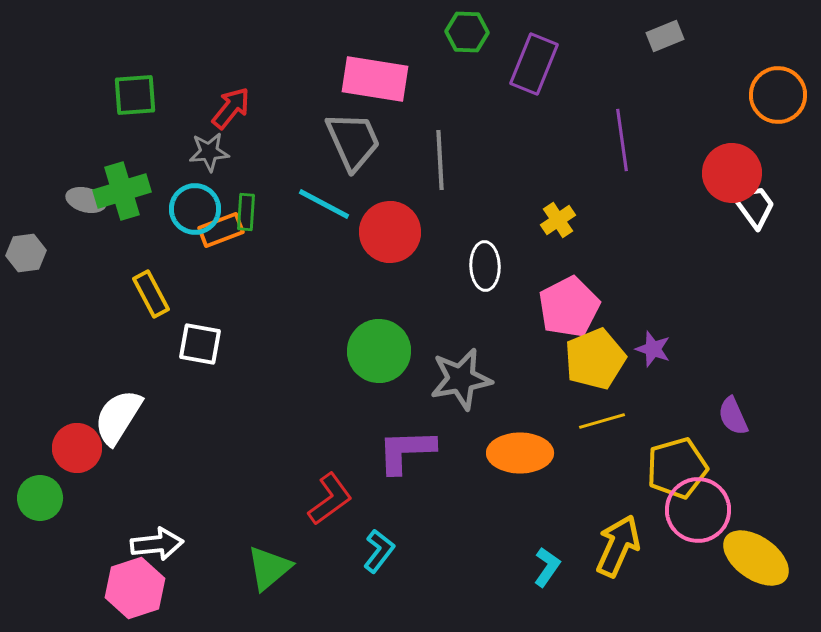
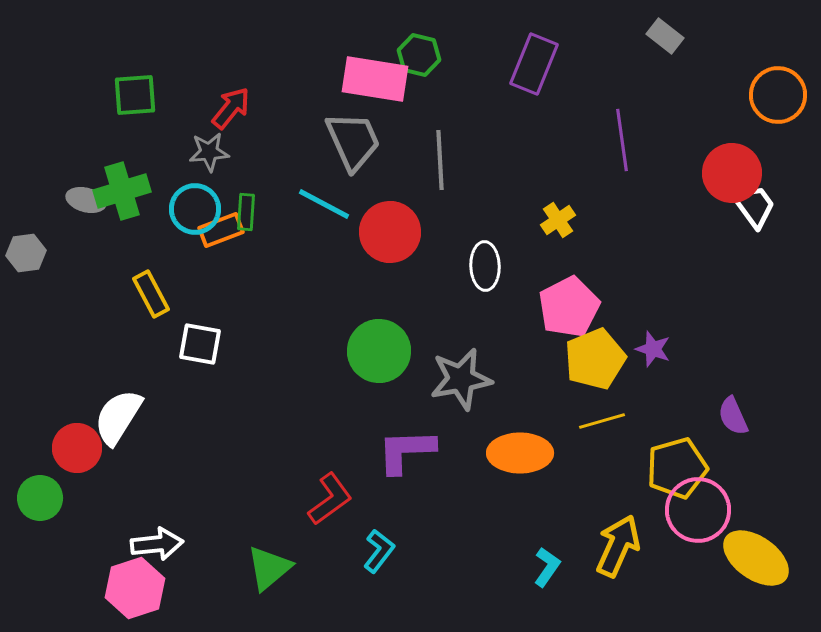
green hexagon at (467, 32): moved 48 px left, 23 px down; rotated 12 degrees clockwise
gray rectangle at (665, 36): rotated 60 degrees clockwise
